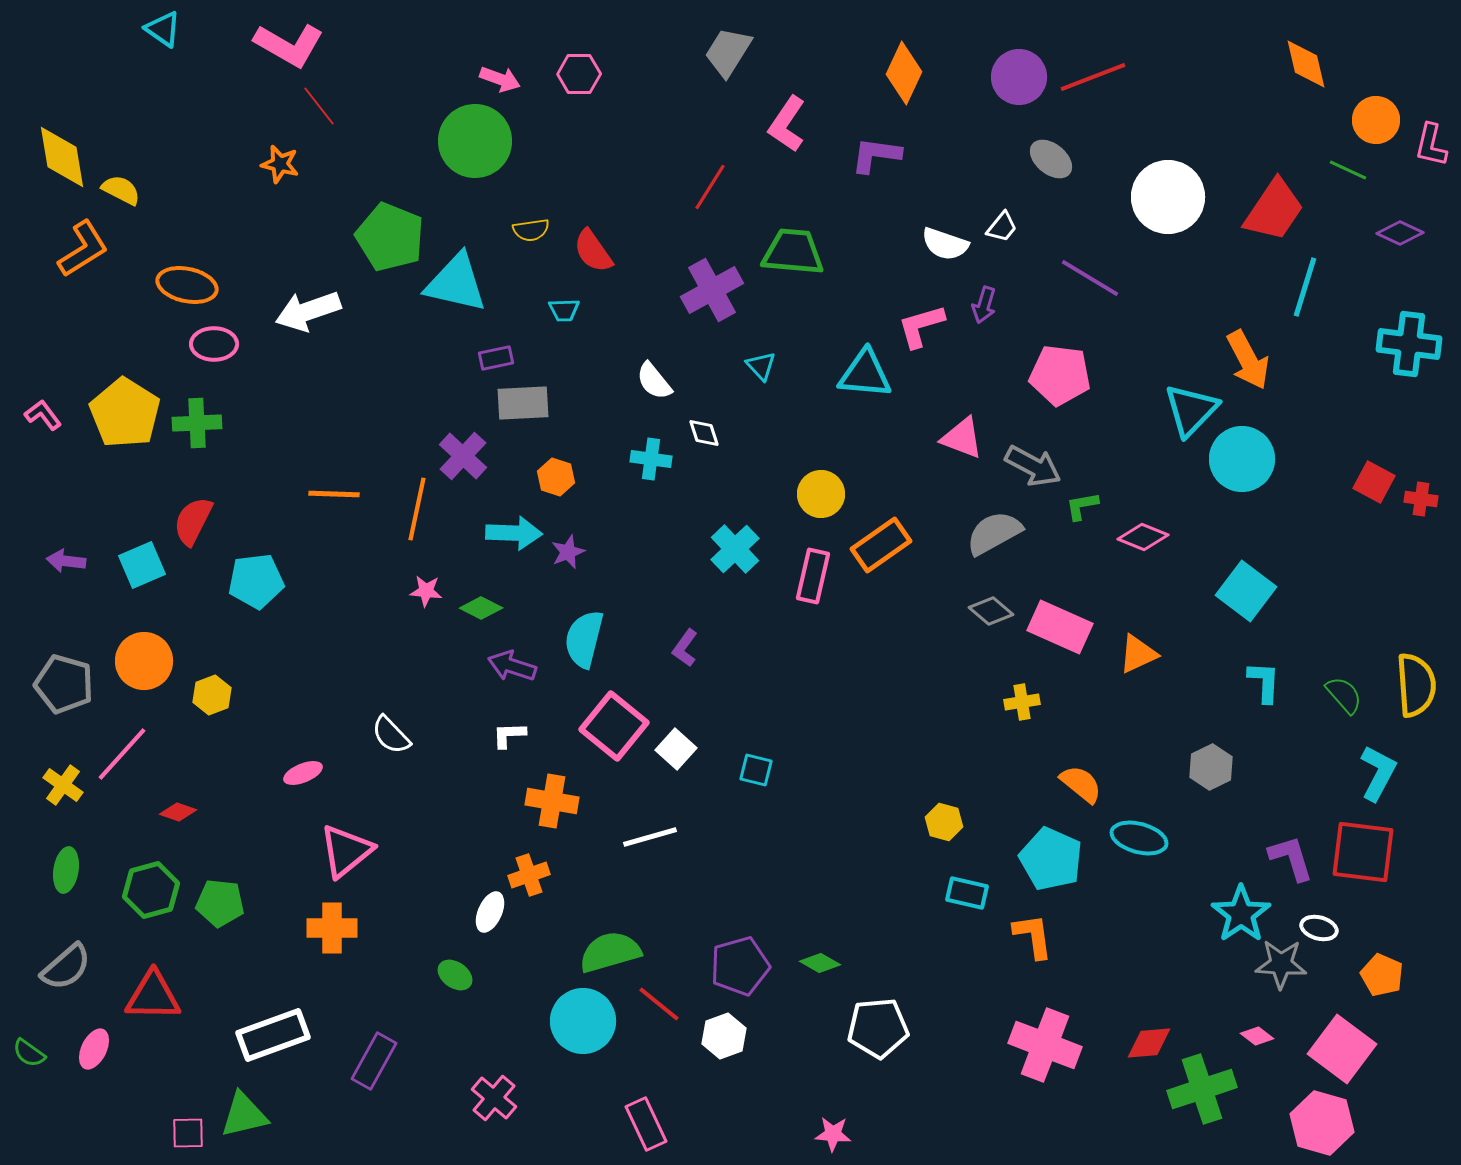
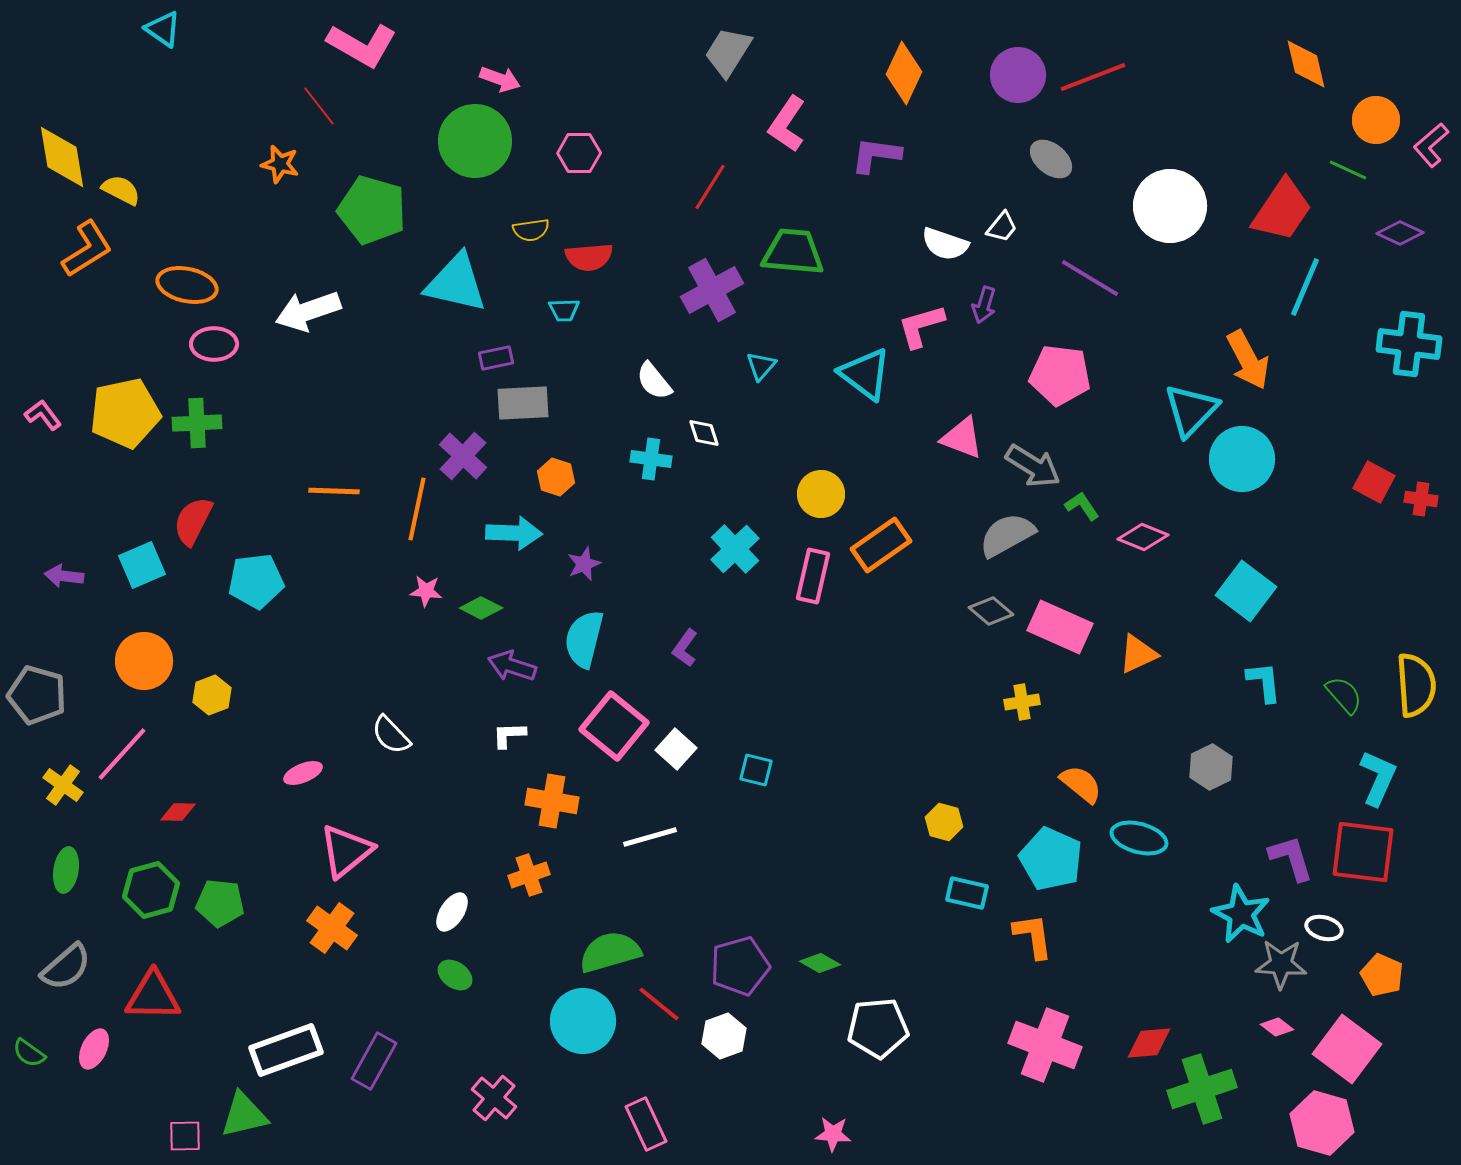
pink L-shape at (289, 45): moved 73 px right
pink hexagon at (579, 74): moved 79 px down
purple circle at (1019, 77): moved 1 px left, 2 px up
pink L-shape at (1431, 145): rotated 36 degrees clockwise
white circle at (1168, 197): moved 2 px right, 9 px down
red trapezoid at (1274, 210): moved 8 px right
green pentagon at (390, 237): moved 18 px left, 27 px up; rotated 6 degrees counterclockwise
orange L-shape at (83, 249): moved 4 px right
red semicircle at (593, 251): moved 4 px left, 6 px down; rotated 60 degrees counterclockwise
cyan line at (1305, 287): rotated 6 degrees clockwise
cyan triangle at (761, 366): rotated 24 degrees clockwise
cyan triangle at (865, 374): rotated 32 degrees clockwise
yellow pentagon at (125, 413): rotated 28 degrees clockwise
gray arrow at (1033, 466): rotated 4 degrees clockwise
orange line at (334, 494): moved 3 px up
green L-shape at (1082, 506): rotated 66 degrees clockwise
gray semicircle at (994, 533): moved 13 px right, 2 px down
purple star at (568, 552): moved 16 px right, 12 px down
purple arrow at (66, 561): moved 2 px left, 15 px down
cyan L-shape at (1264, 682): rotated 9 degrees counterclockwise
gray pentagon at (64, 684): moved 27 px left, 11 px down
cyan L-shape at (1378, 773): moved 5 px down; rotated 4 degrees counterclockwise
red diamond at (178, 812): rotated 18 degrees counterclockwise
white ellipse at (490, 912): moved 38 px left; rotated 9 degrees clockwise
cyan star at (1241, 914): rotated 10 degrees counterclockwise
orange cross at (332, 928): rotated 36 degrees clockwise
white ellipse at (1319, 928): moved 5 px right
white rectangle at (273, 1035): moved 13 px right, 15 px down
pink diamond at (1257, 1036): moved 20 px right, 9 px up
pink square at (1342, 1049): moved 5 px right
pink square at (188, 1133): moved 3 px left, 3 px down
